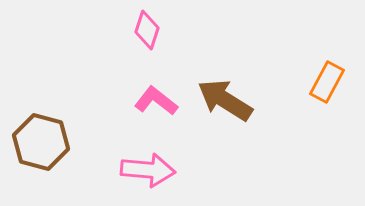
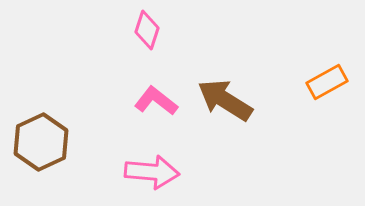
orange rectangle: rotated 33 degrees clockwise
brown hexagon: rotated 20 degrees clockwise
pink arrow: moved 4 px right, 2 px down
